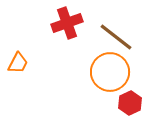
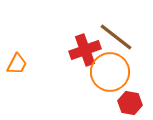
red cross: moved 18 px right, 27 px down
orange trapezoid: moved 1 px left, 1 px down
red hexagon: rotated 25 degrees counterclockwise
